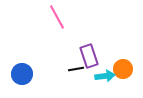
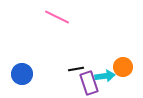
pink line: rotated 35 degrees counterclockwise
purple rectangle: moved 27 px down
orange circle: moved 2 px up
